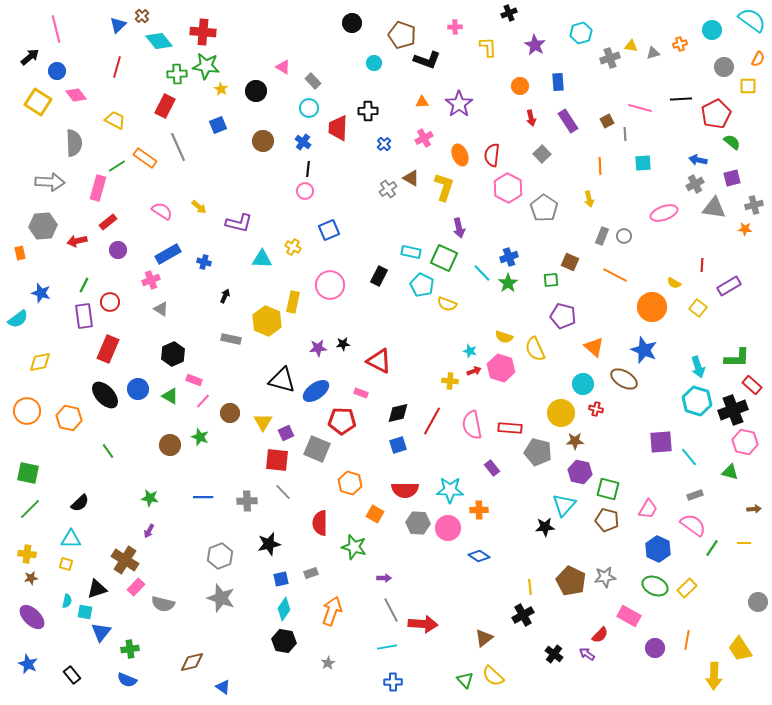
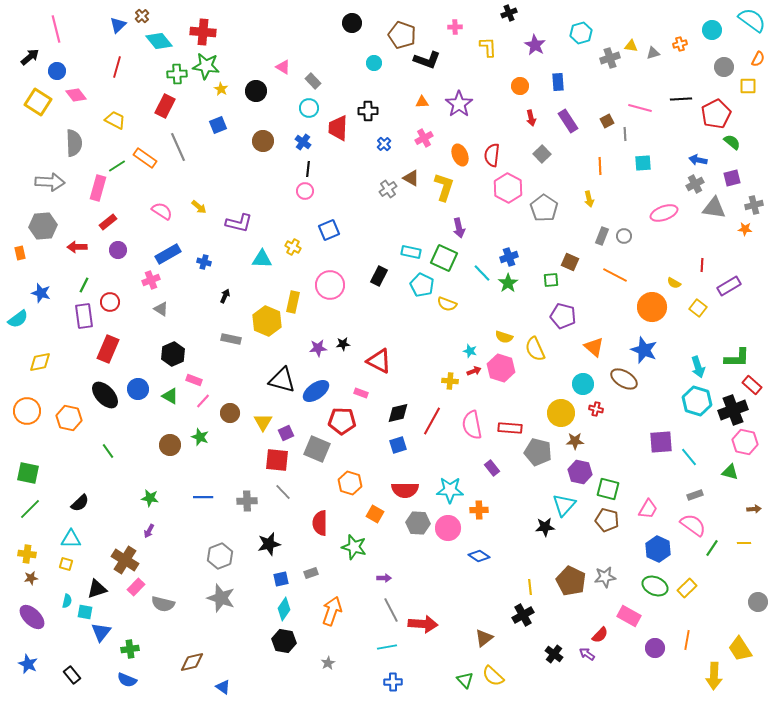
red arrow at (77, 241): moved 6 px down; rotated 12 degrees clockwise
